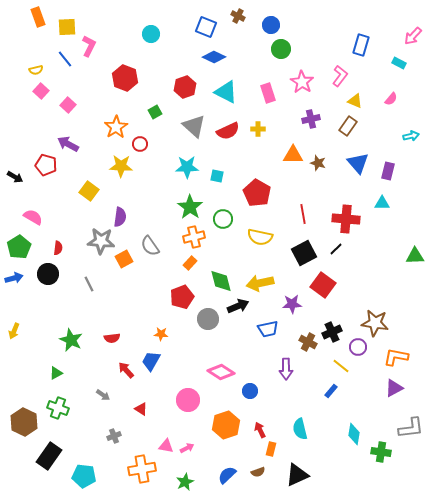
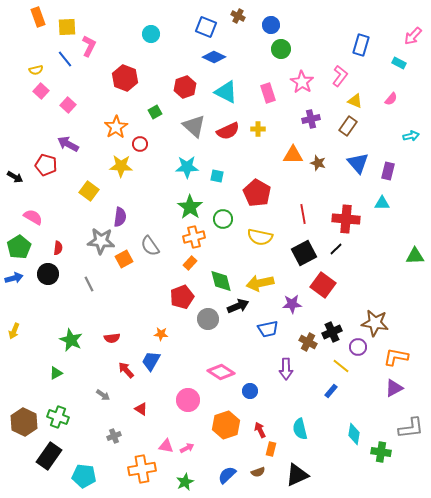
green cross at (58, 408): moved 9 px down
